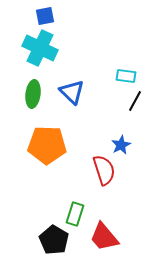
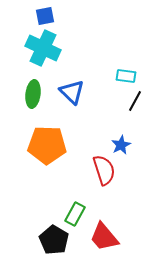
cyan cross: moved 3 px right
green rectangle: rotated 10 degrees clockwise
